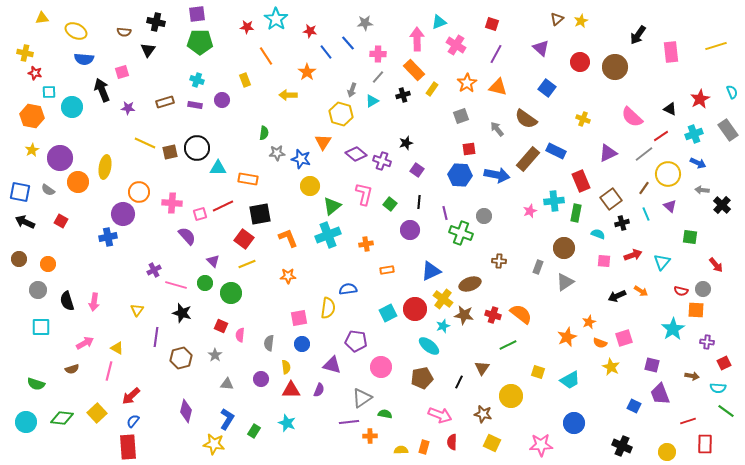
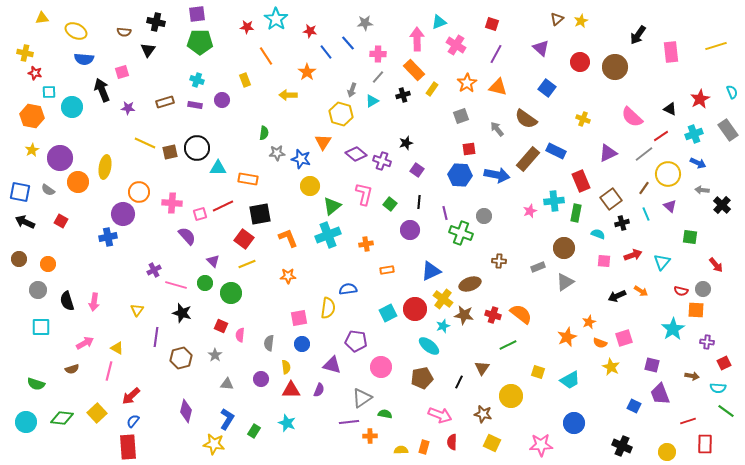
gray rectangle at (538, 267): rotated 48 degrees clockwise
